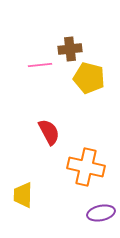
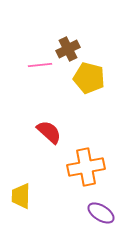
brown cross: moved 2 px left; rotated 20 degrees counterclockwise
red semicircle: rotated 20 degrees counterclockwise
orange cross: rotated 24 degrees counterclockwise
yellow trapezoid: moved 2 px left, 1 px down
purple ellipse: rotated 44 degrees clockwise
